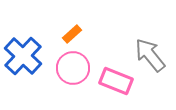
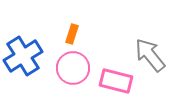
orange rectangle: rotated 30 degrees counterclockwise
blue cross: rotated 15 degrees clockwise
pink rectangle: rotated 8 degrees counterclockwise
